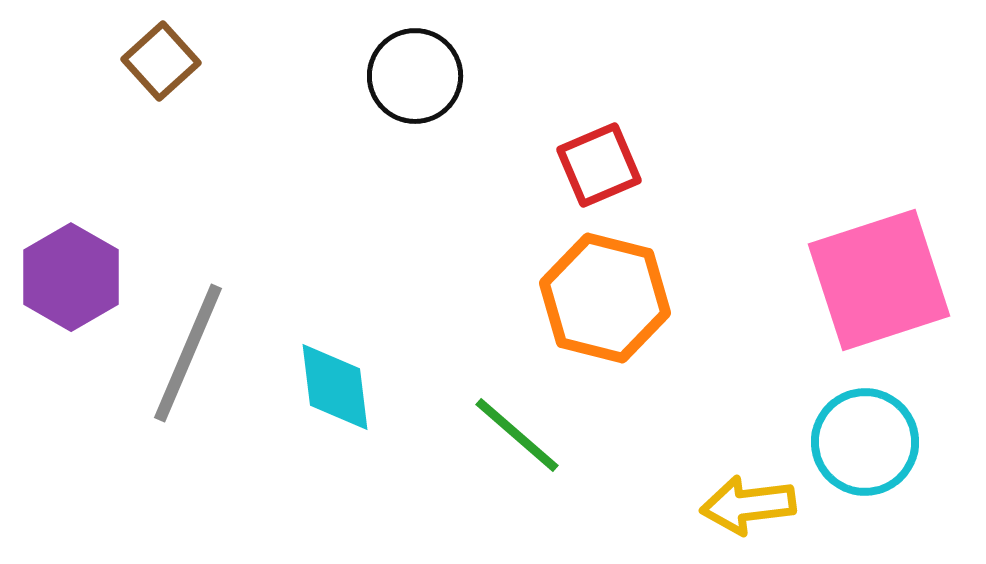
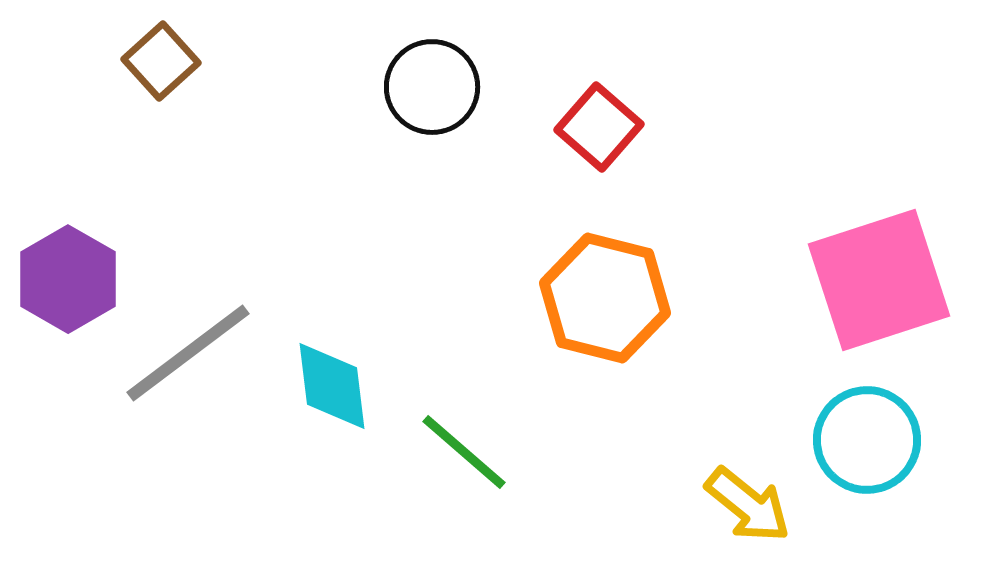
black circle: moved 17 px right, 11 px down
red square: moved 38 px up; rotated 26 degrees counterclockwise
purple hexagon: moved 3 px left, 2 px down
gray line: rotated 30 degrees clockwise
cyan diamond: moved 3 px left, 1 px up
green line: moved 53 px left, 17 px down
cyan circle: moved 2 px right, 2 px up
yellow arrow: rotated 134 degrees counterclockwise
